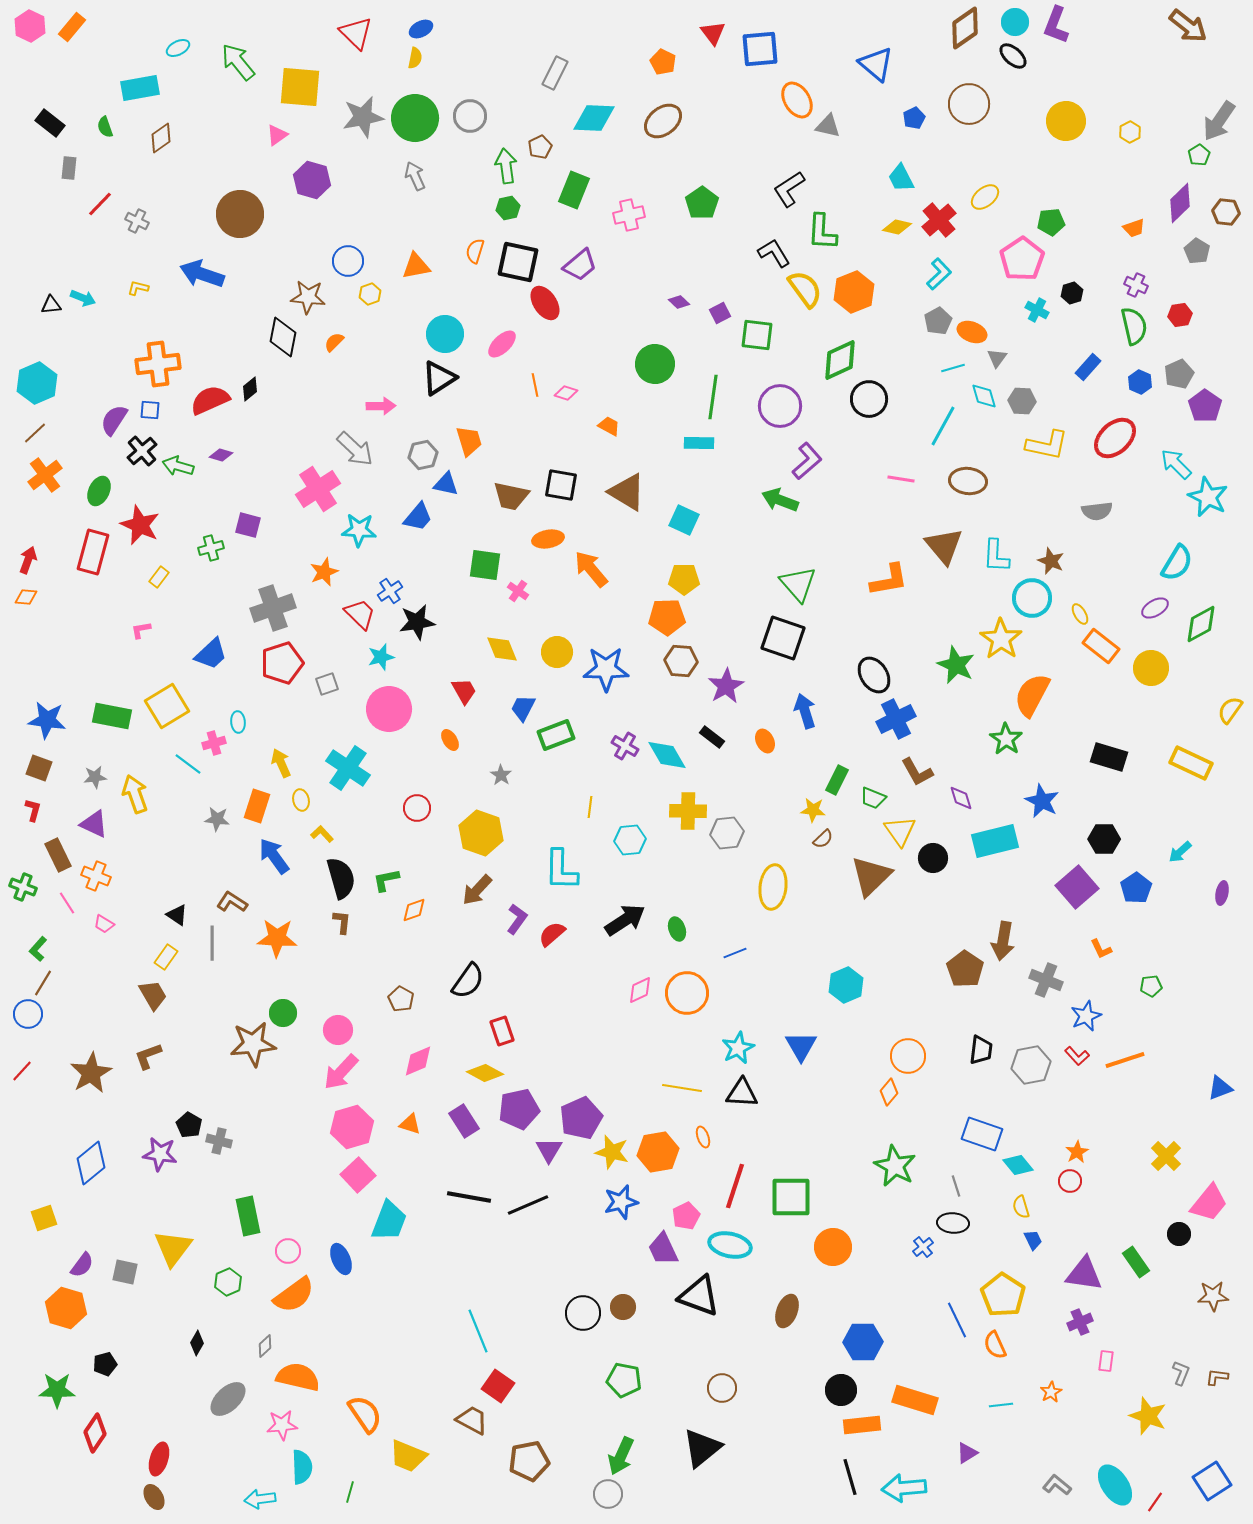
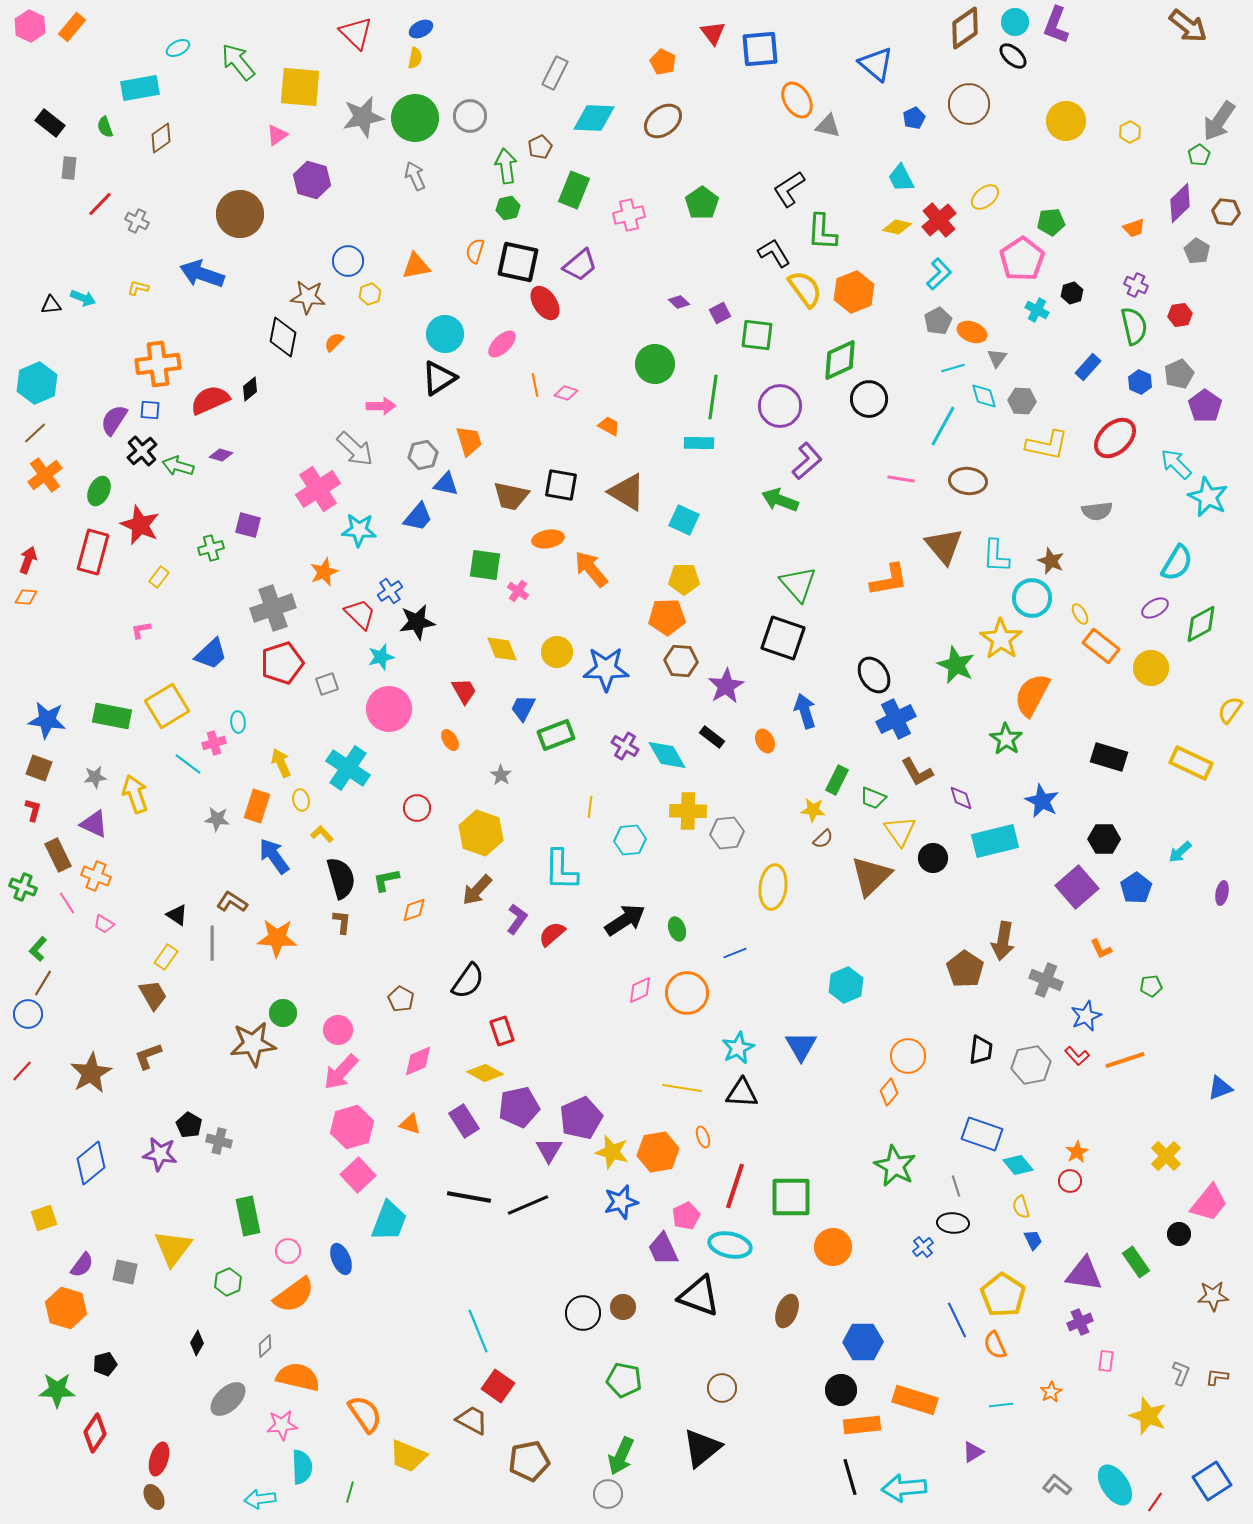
purple pentagon at (519, 1109): moved 2 px up
purple triangle at (967, 1453): moved 6 px right, 1 px up
